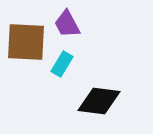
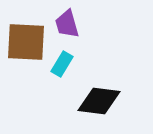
purple trapezoid: rotated 12 degrees clockwise
